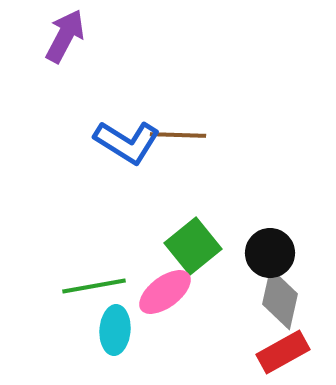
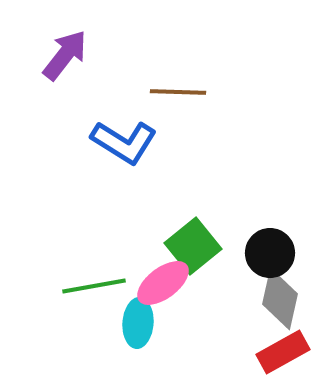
purple arrow: moved 19 px down; rotated 10 degrees clockwise
brown line: moved 43 px up
blue L-shape: moved 3 px left
pink ellipse: moved 2 px left, 9 px up
cyan ellipse: moved 23 px right, 7 px up
